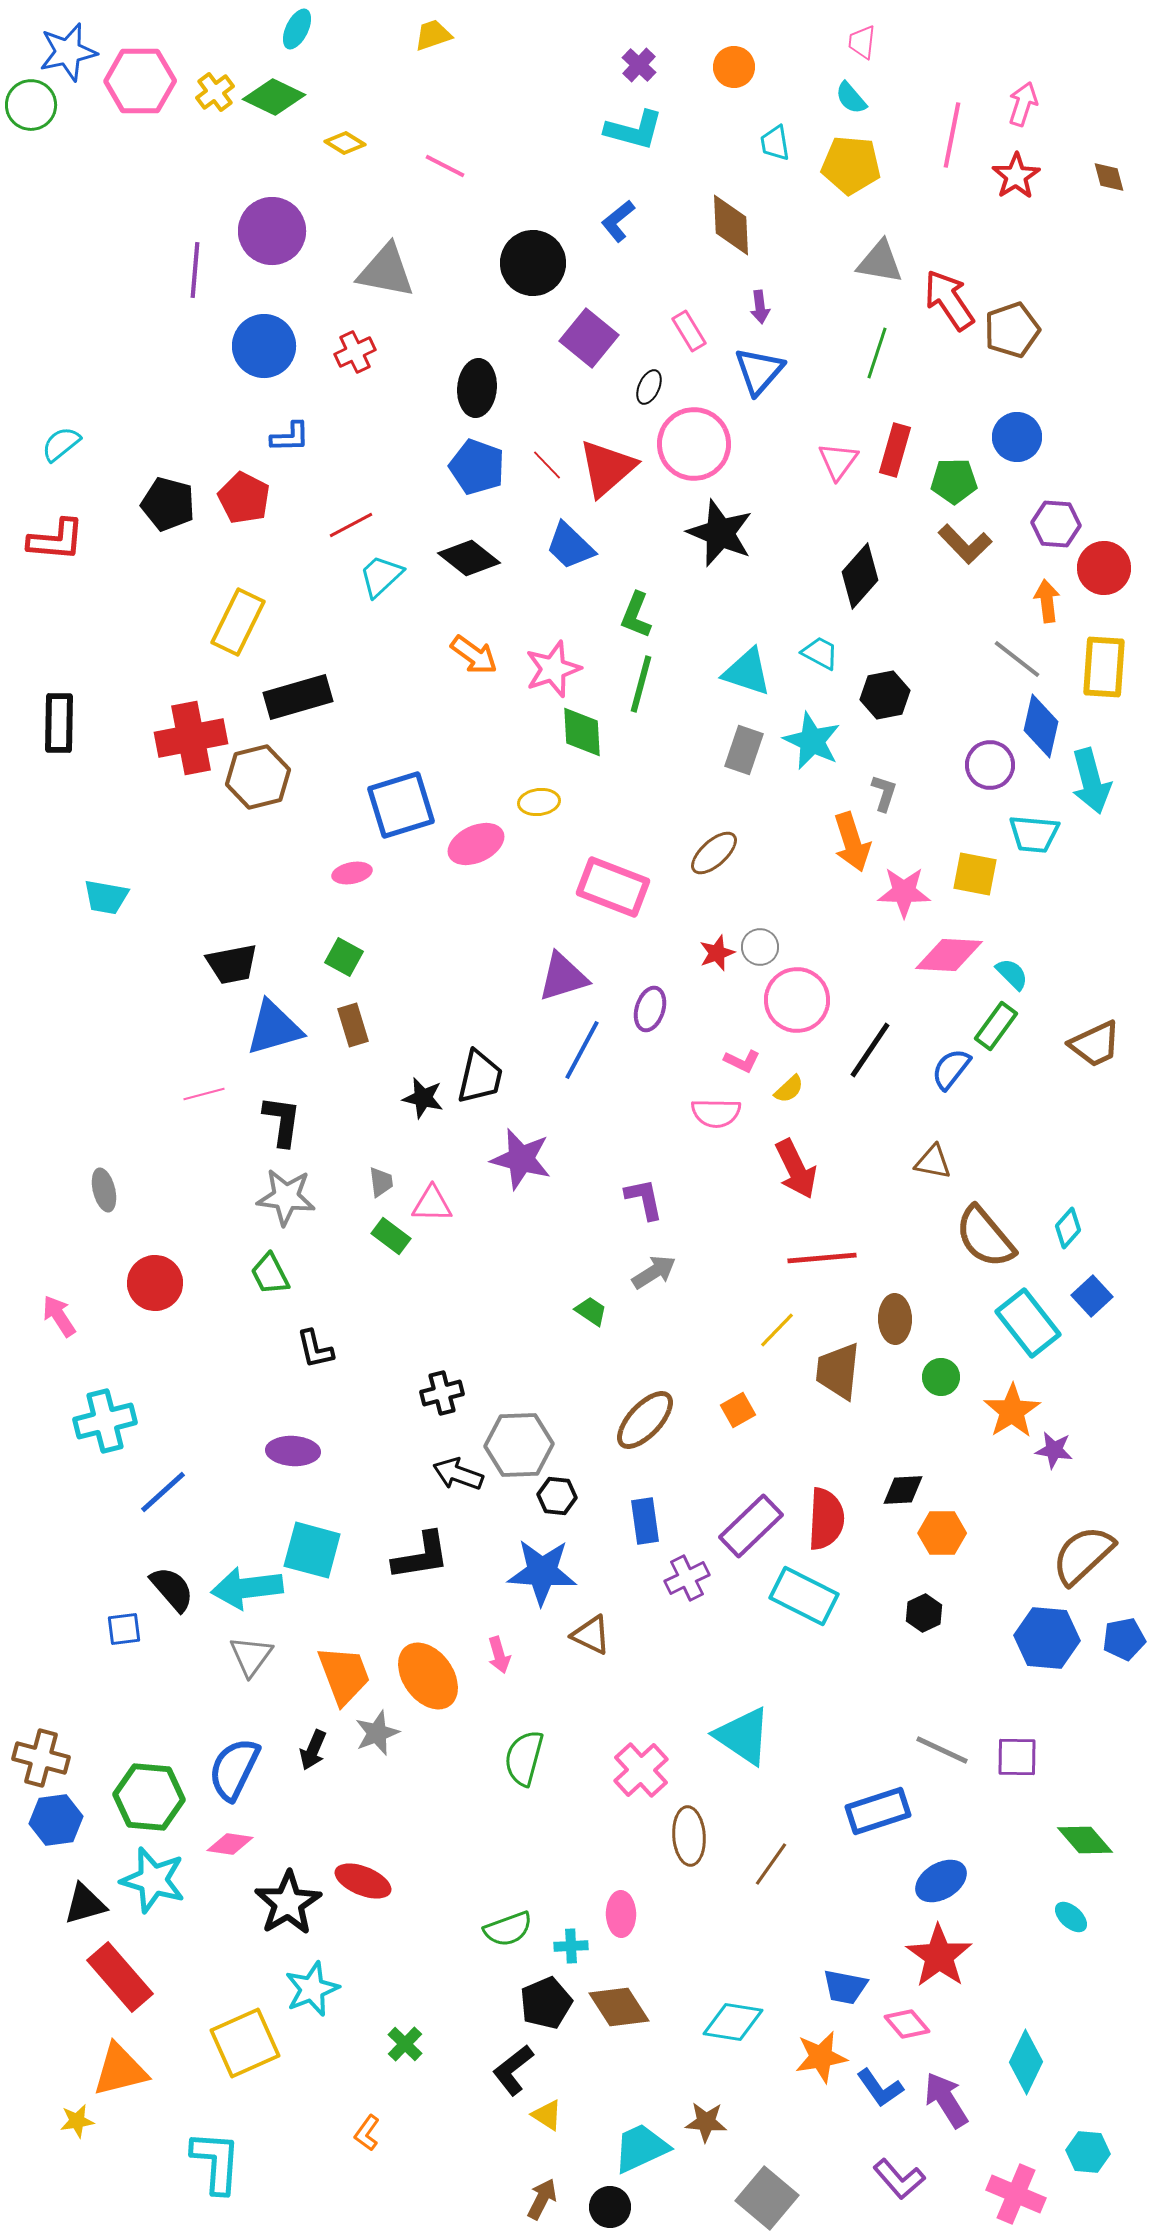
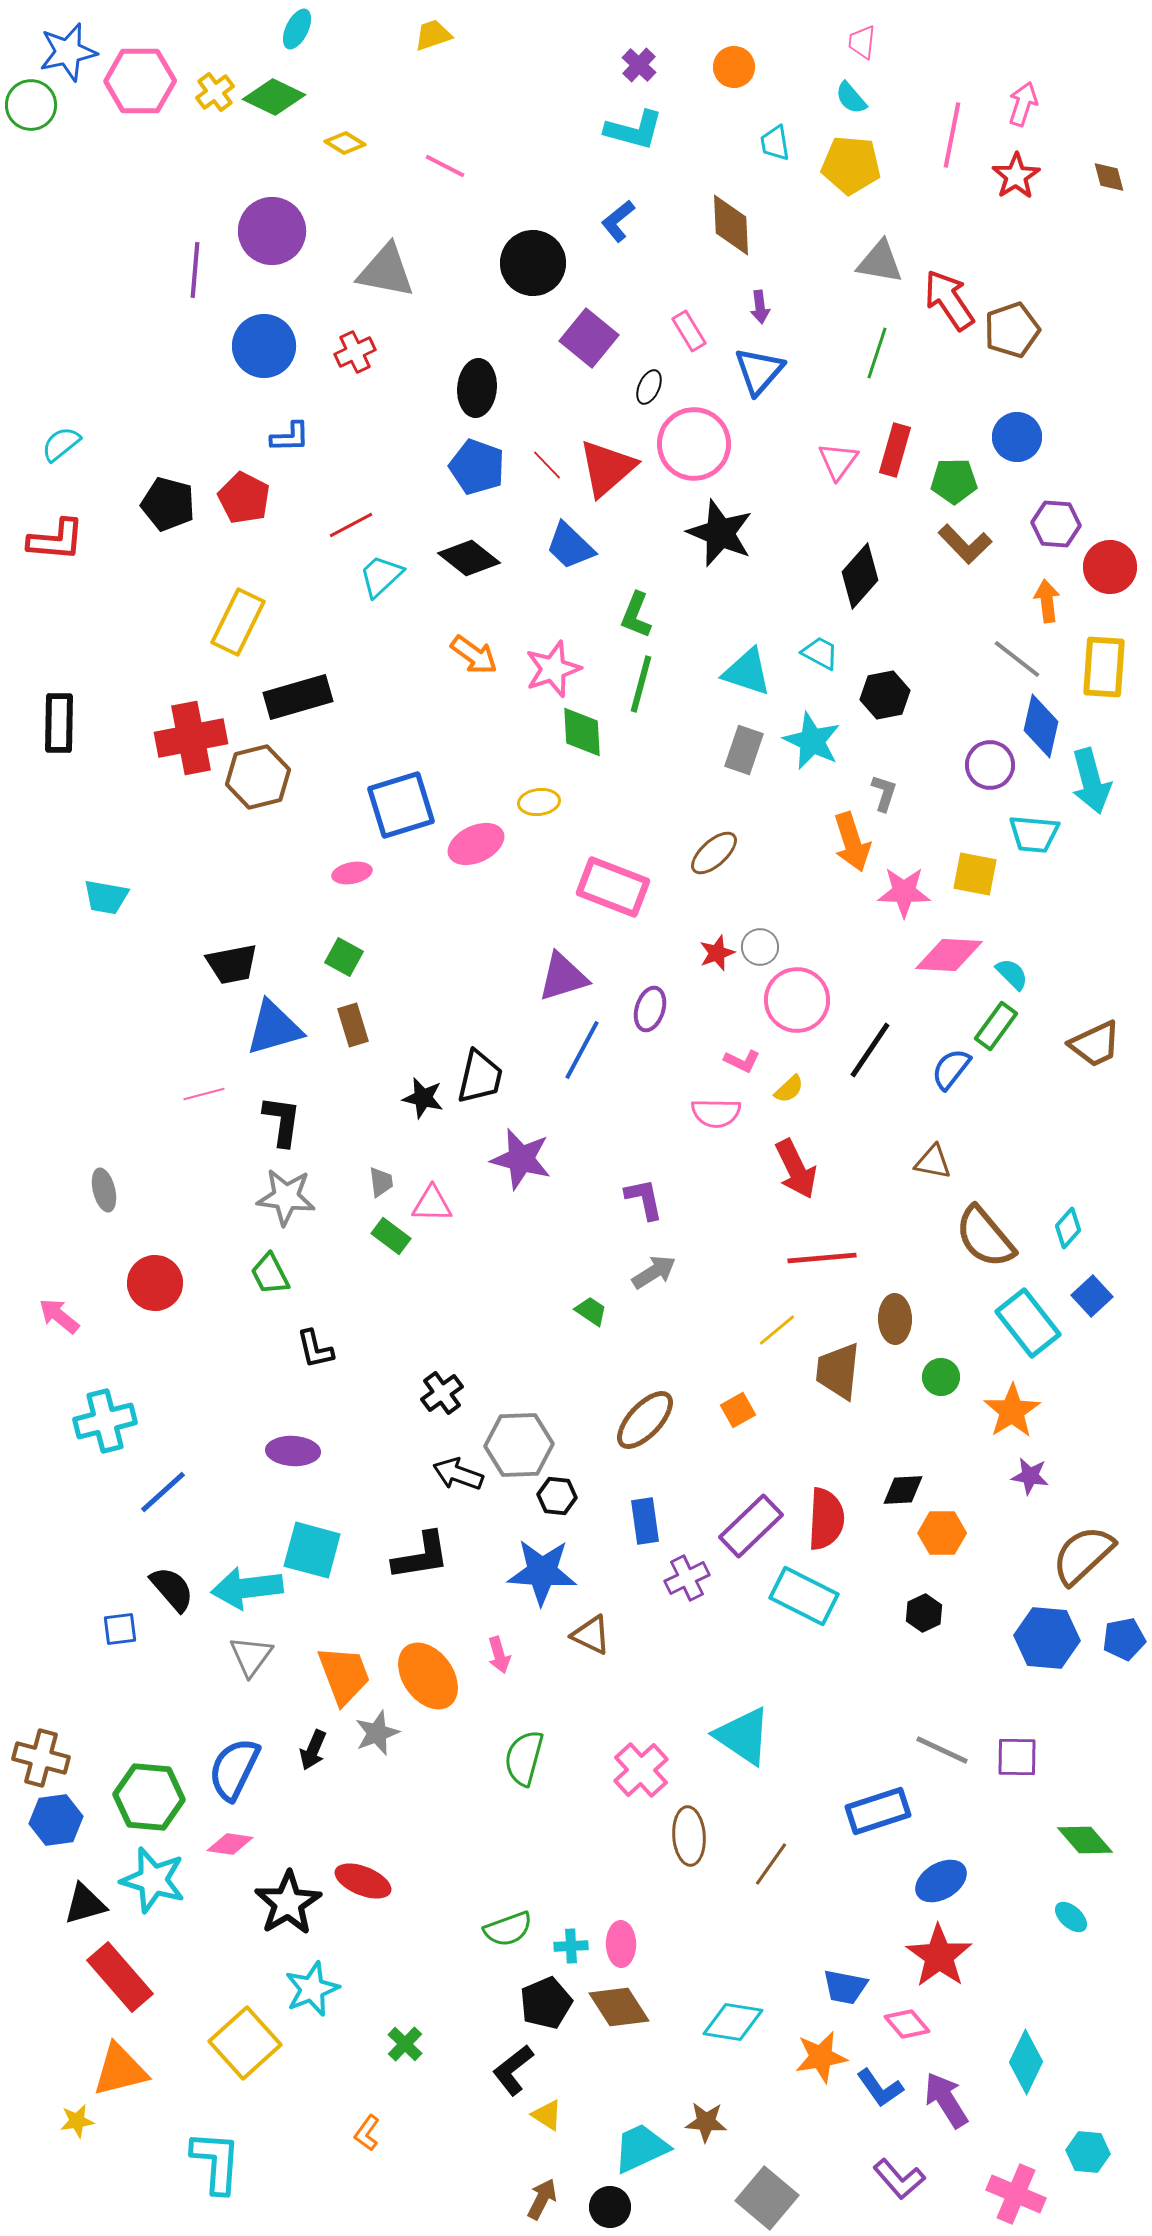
red circle at (1104, 568): moved 6 px right, 1 px up
pink arrow at (59, 1316): rotated 18 degrees counterclockwise
yellow line at (777, 1330): rotated 6 degrees clockwise
black cross at (442, 1393): rotated 21 degrees counterclockwise
purple star at (1054, 1450): moved 24 px left, 26 px down
blue square at (124, 1629): moved 4 px left
pink ellipse at (621, 1914): moved 30 px down
yellow square at (245, 2043): rotated 18 degrees counterclockwise
